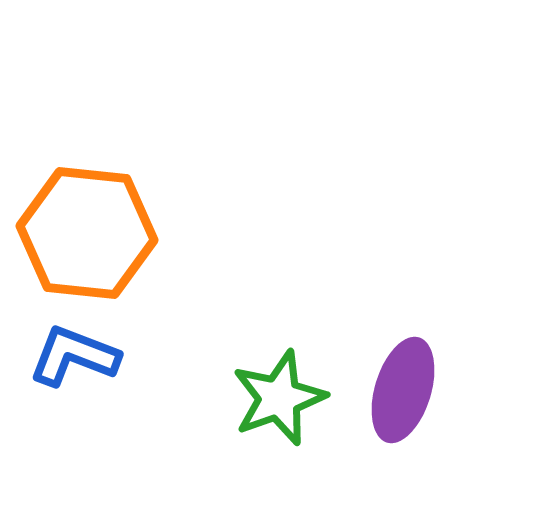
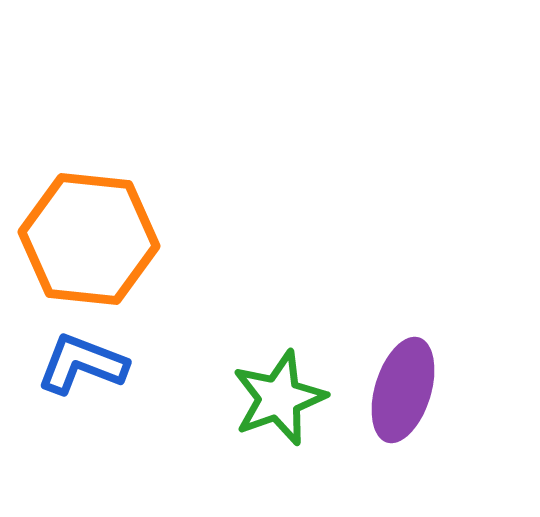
orange hexagon: moved 2 px right, 6 px down
blue L-shape: moved 8 px right, 8 px down
